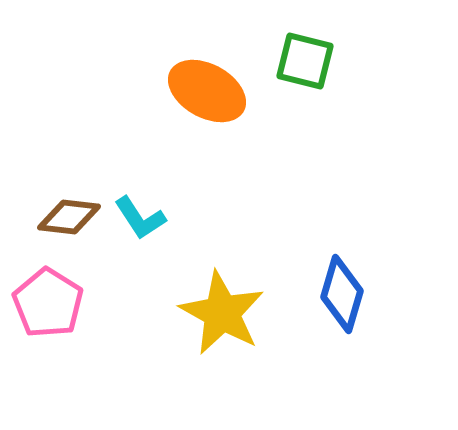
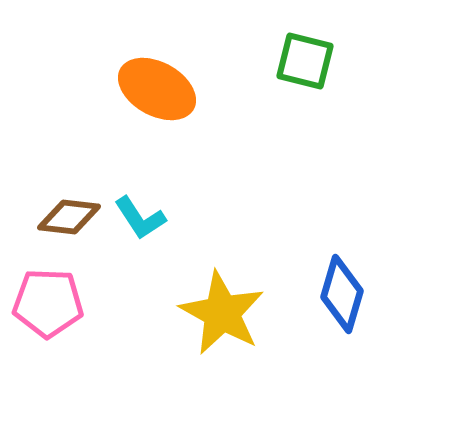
orange ellipse: moved 50 px left, 2 px up
pink pentagon: rotated 30 degrees counterclockwise
